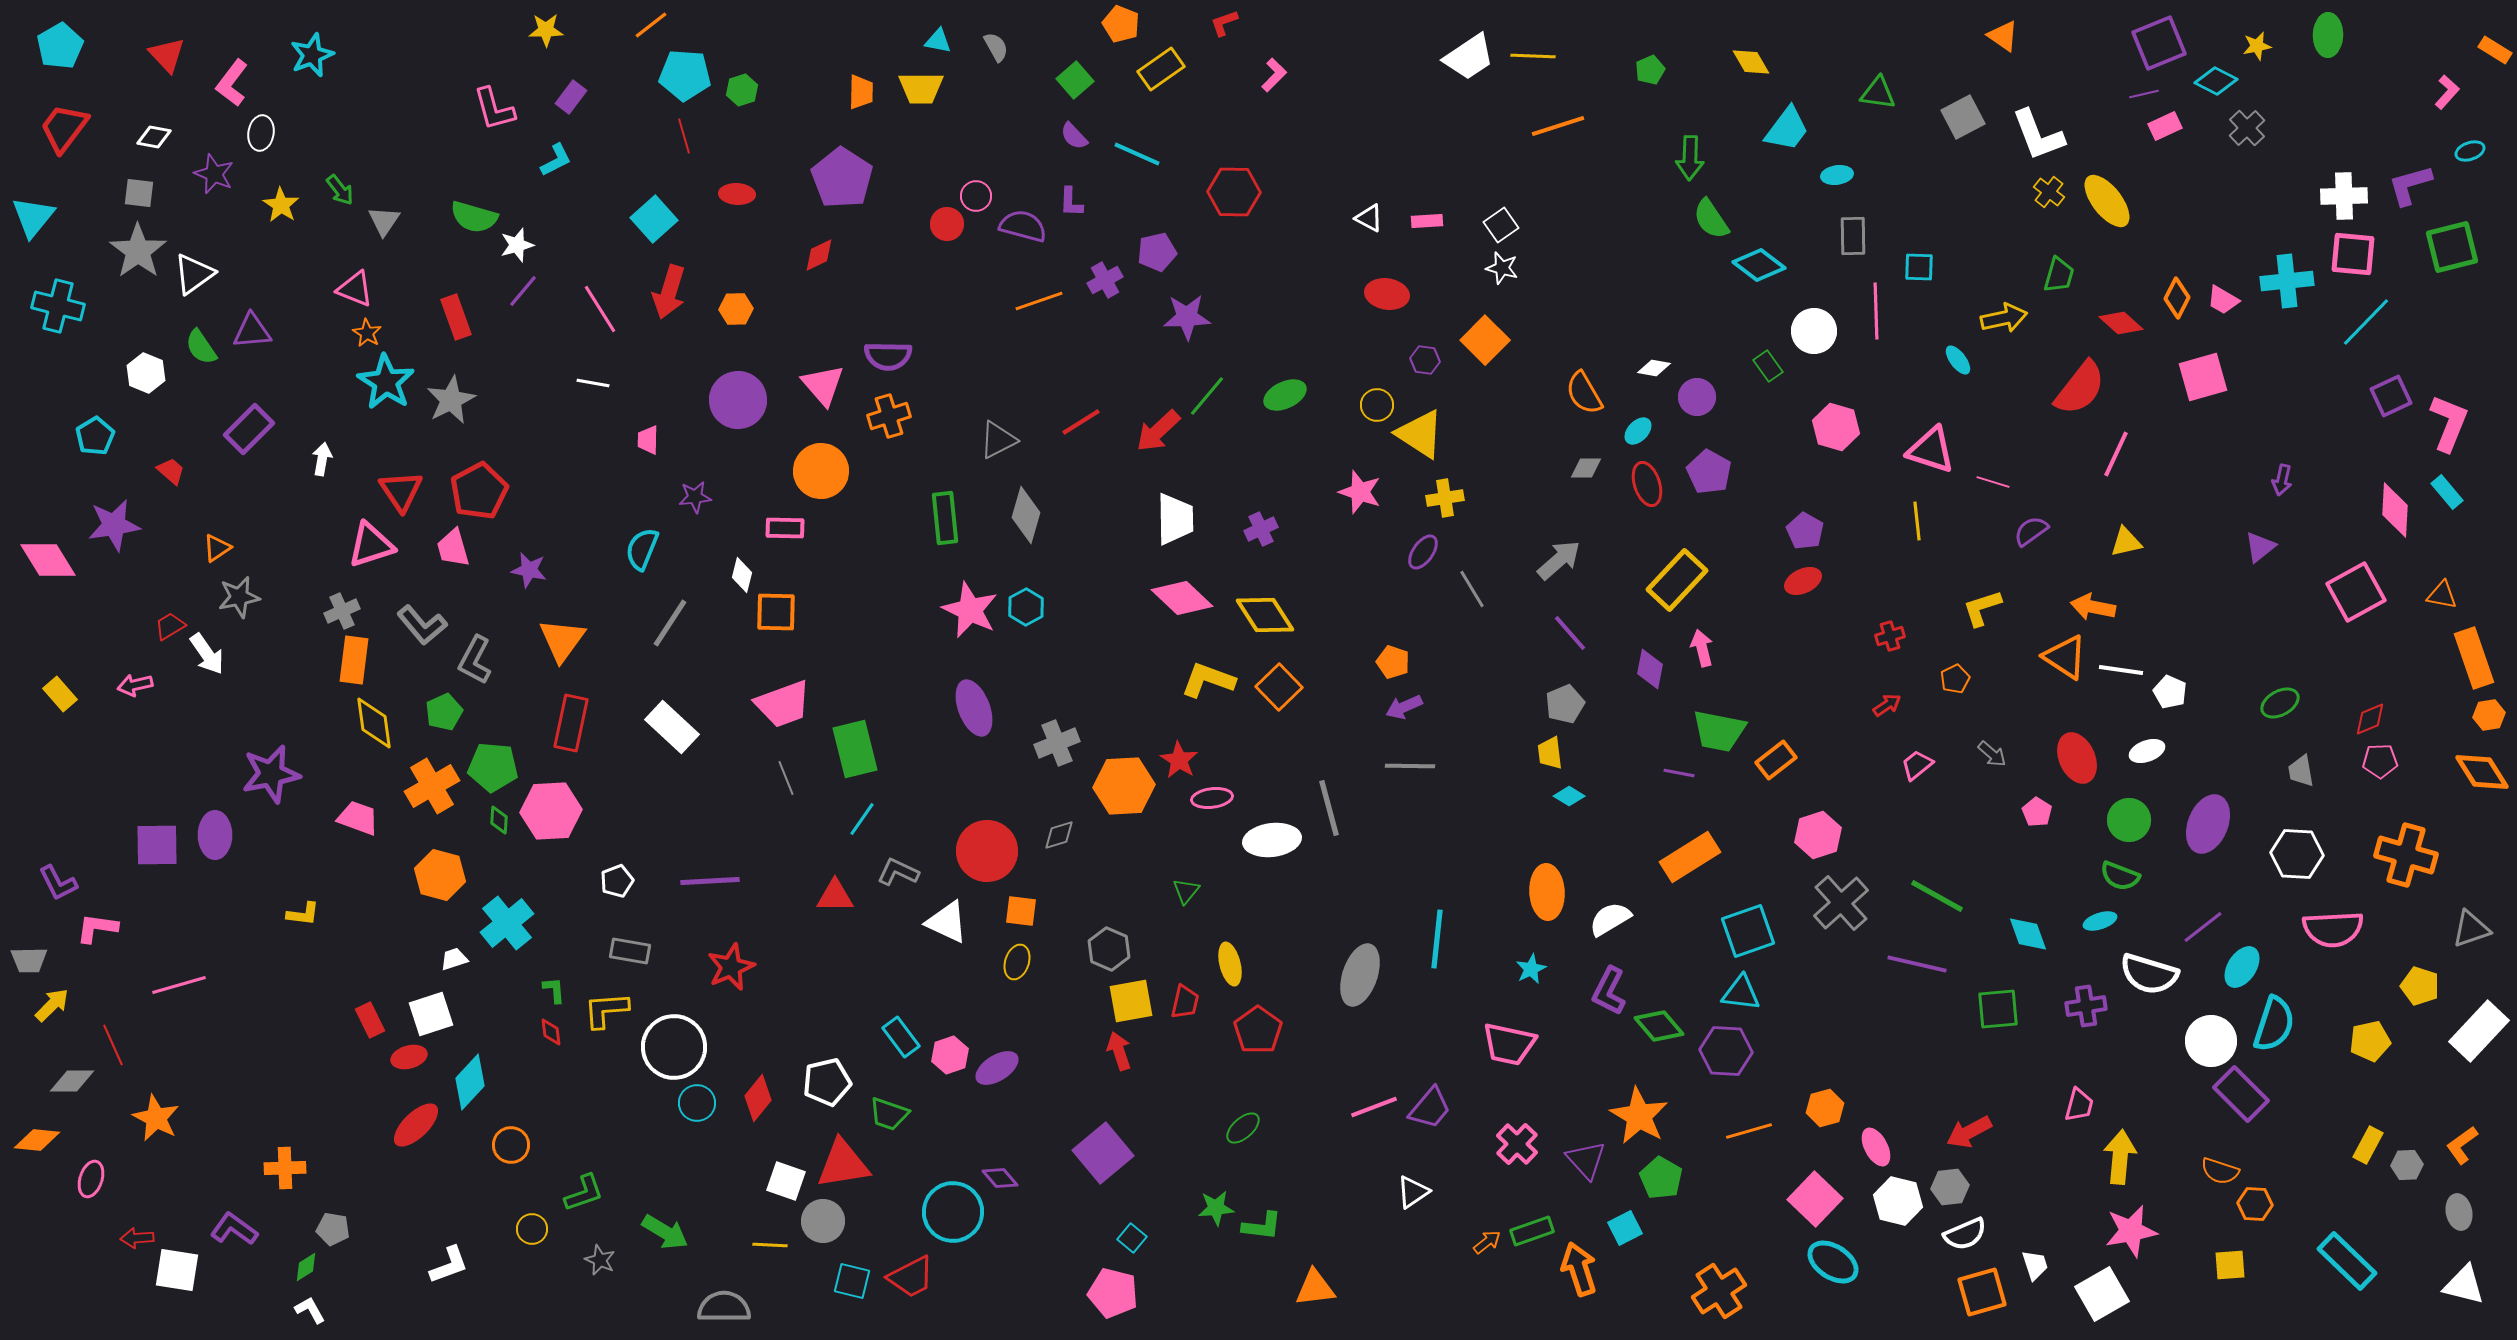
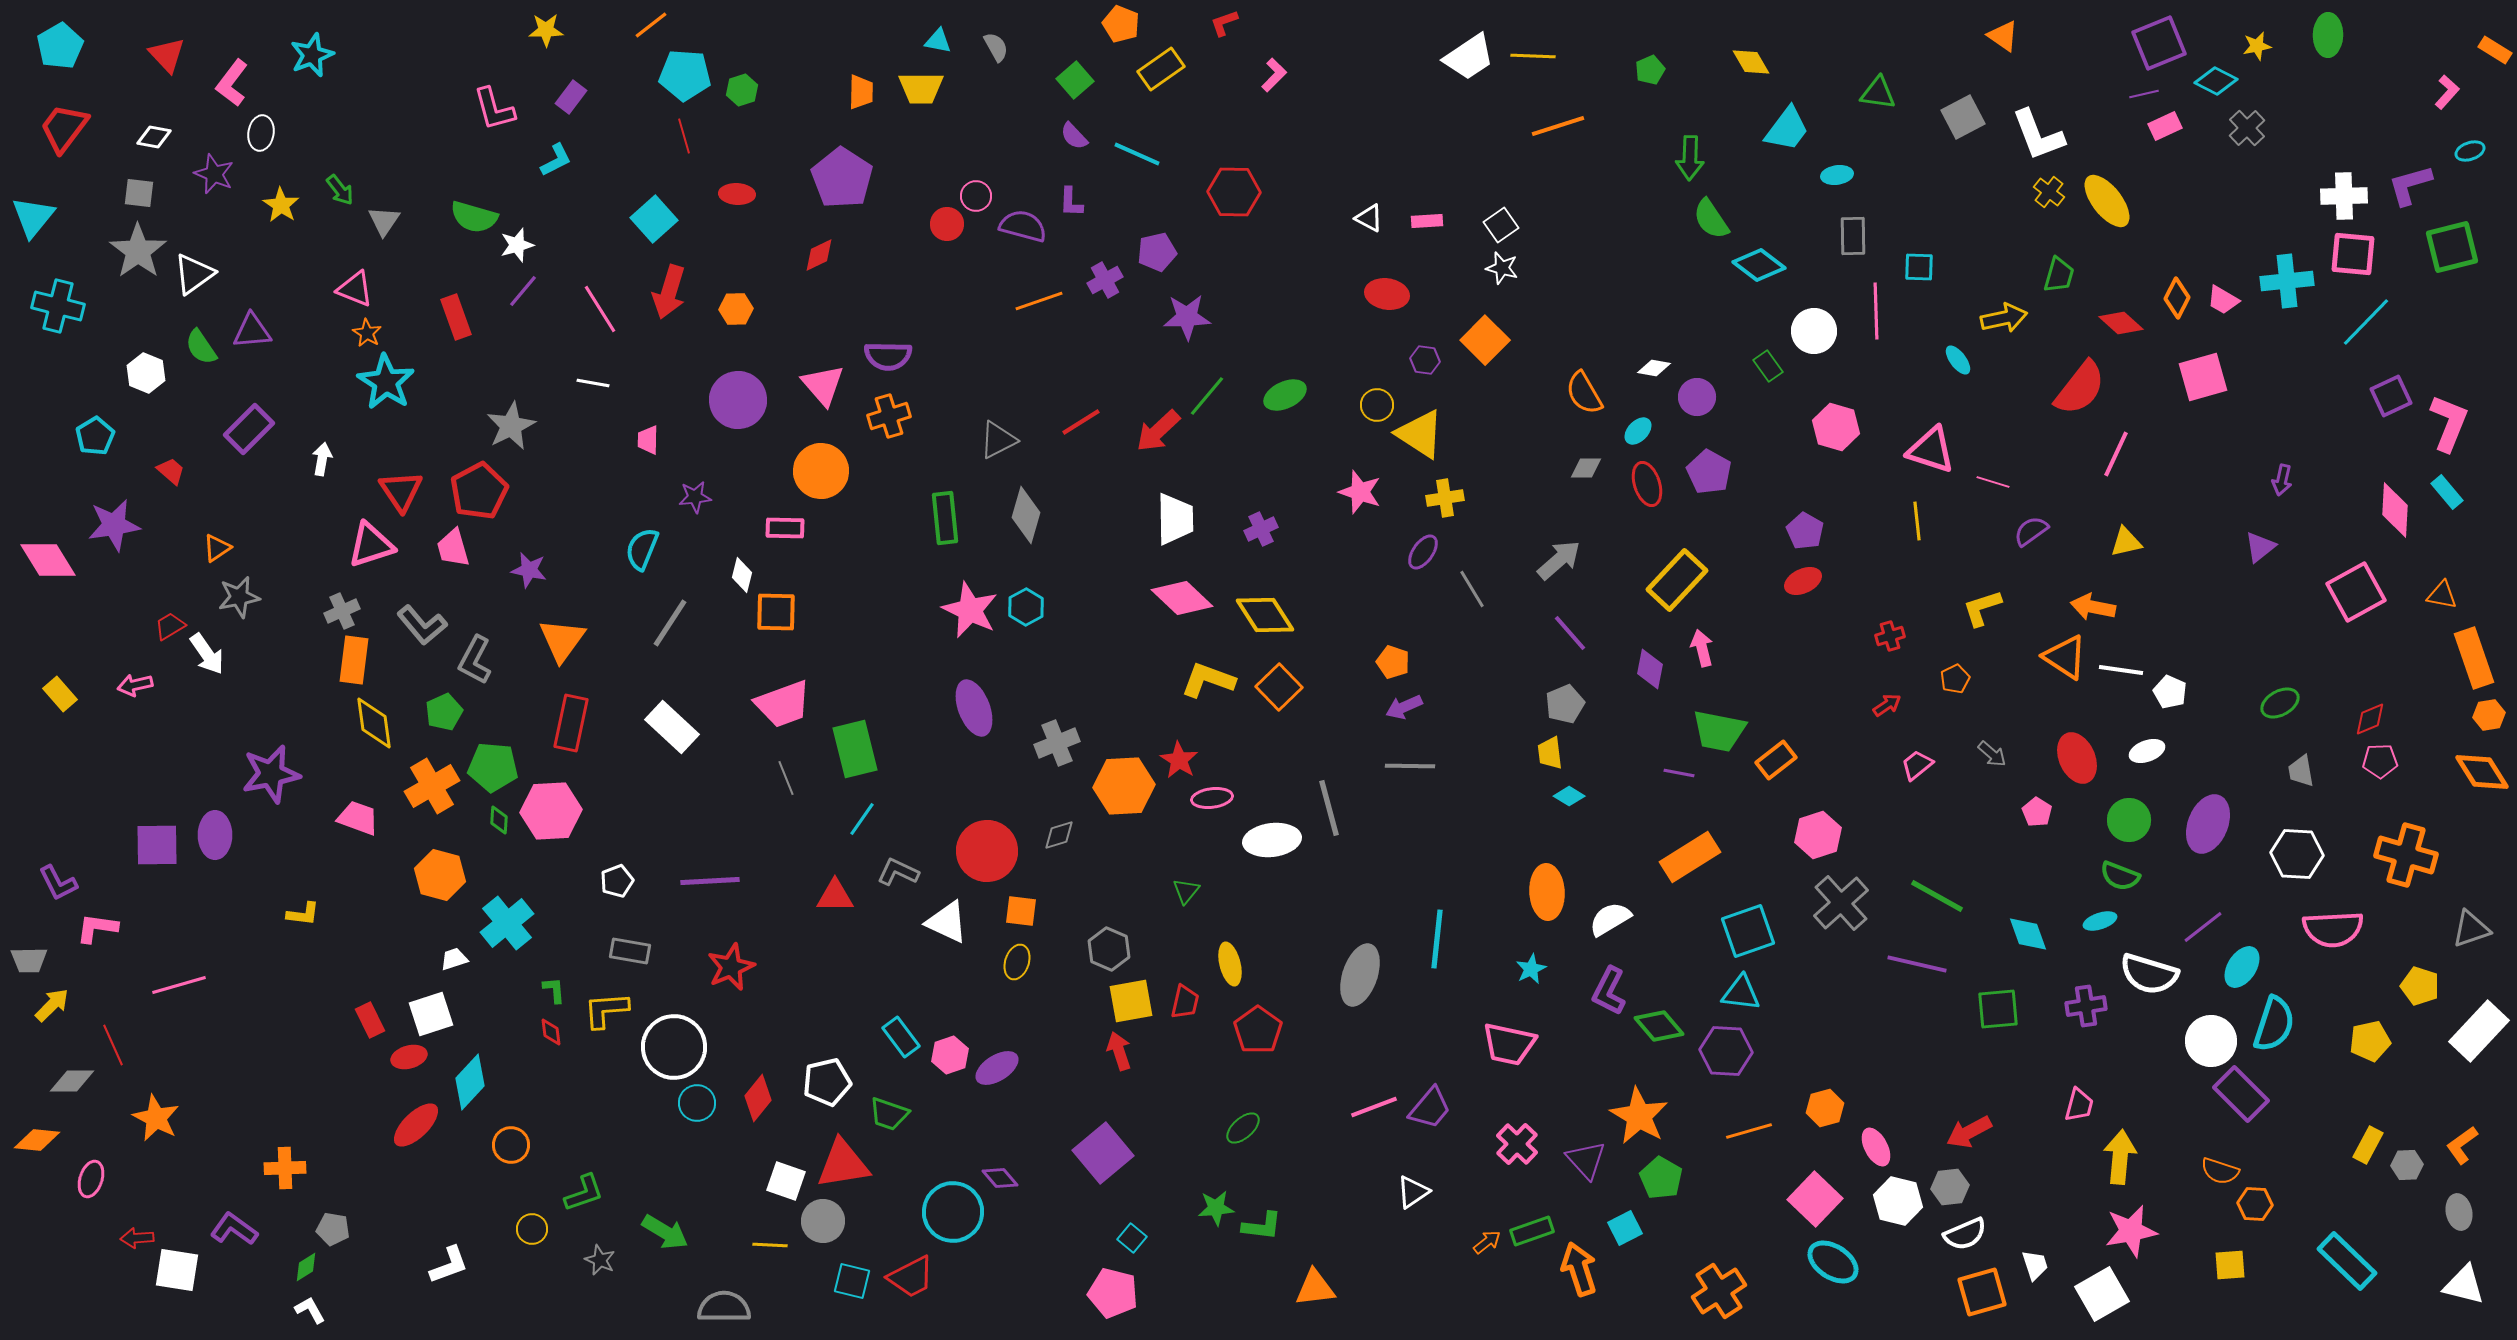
gray star at (451, 400): moved 60 px right, 26 px down
